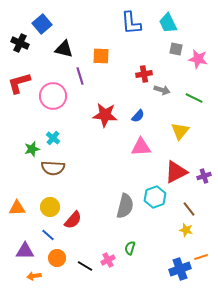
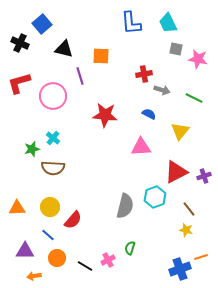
blue semicircle: moved 11 px right, 2 px up; rotated 104 degrees counterclockwise
